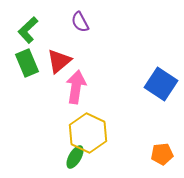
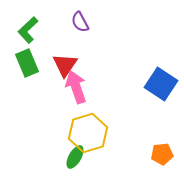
red triangle: moved 6 px right, 4 px down; rotated 16 degrees counterclockwise
pink arrow: rotated 28 degrees counterclockwise
yellow hexagon: rotated 18 degrees clockwise
